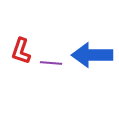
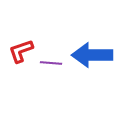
red L-shape: rotated 52 degrees clockwise
